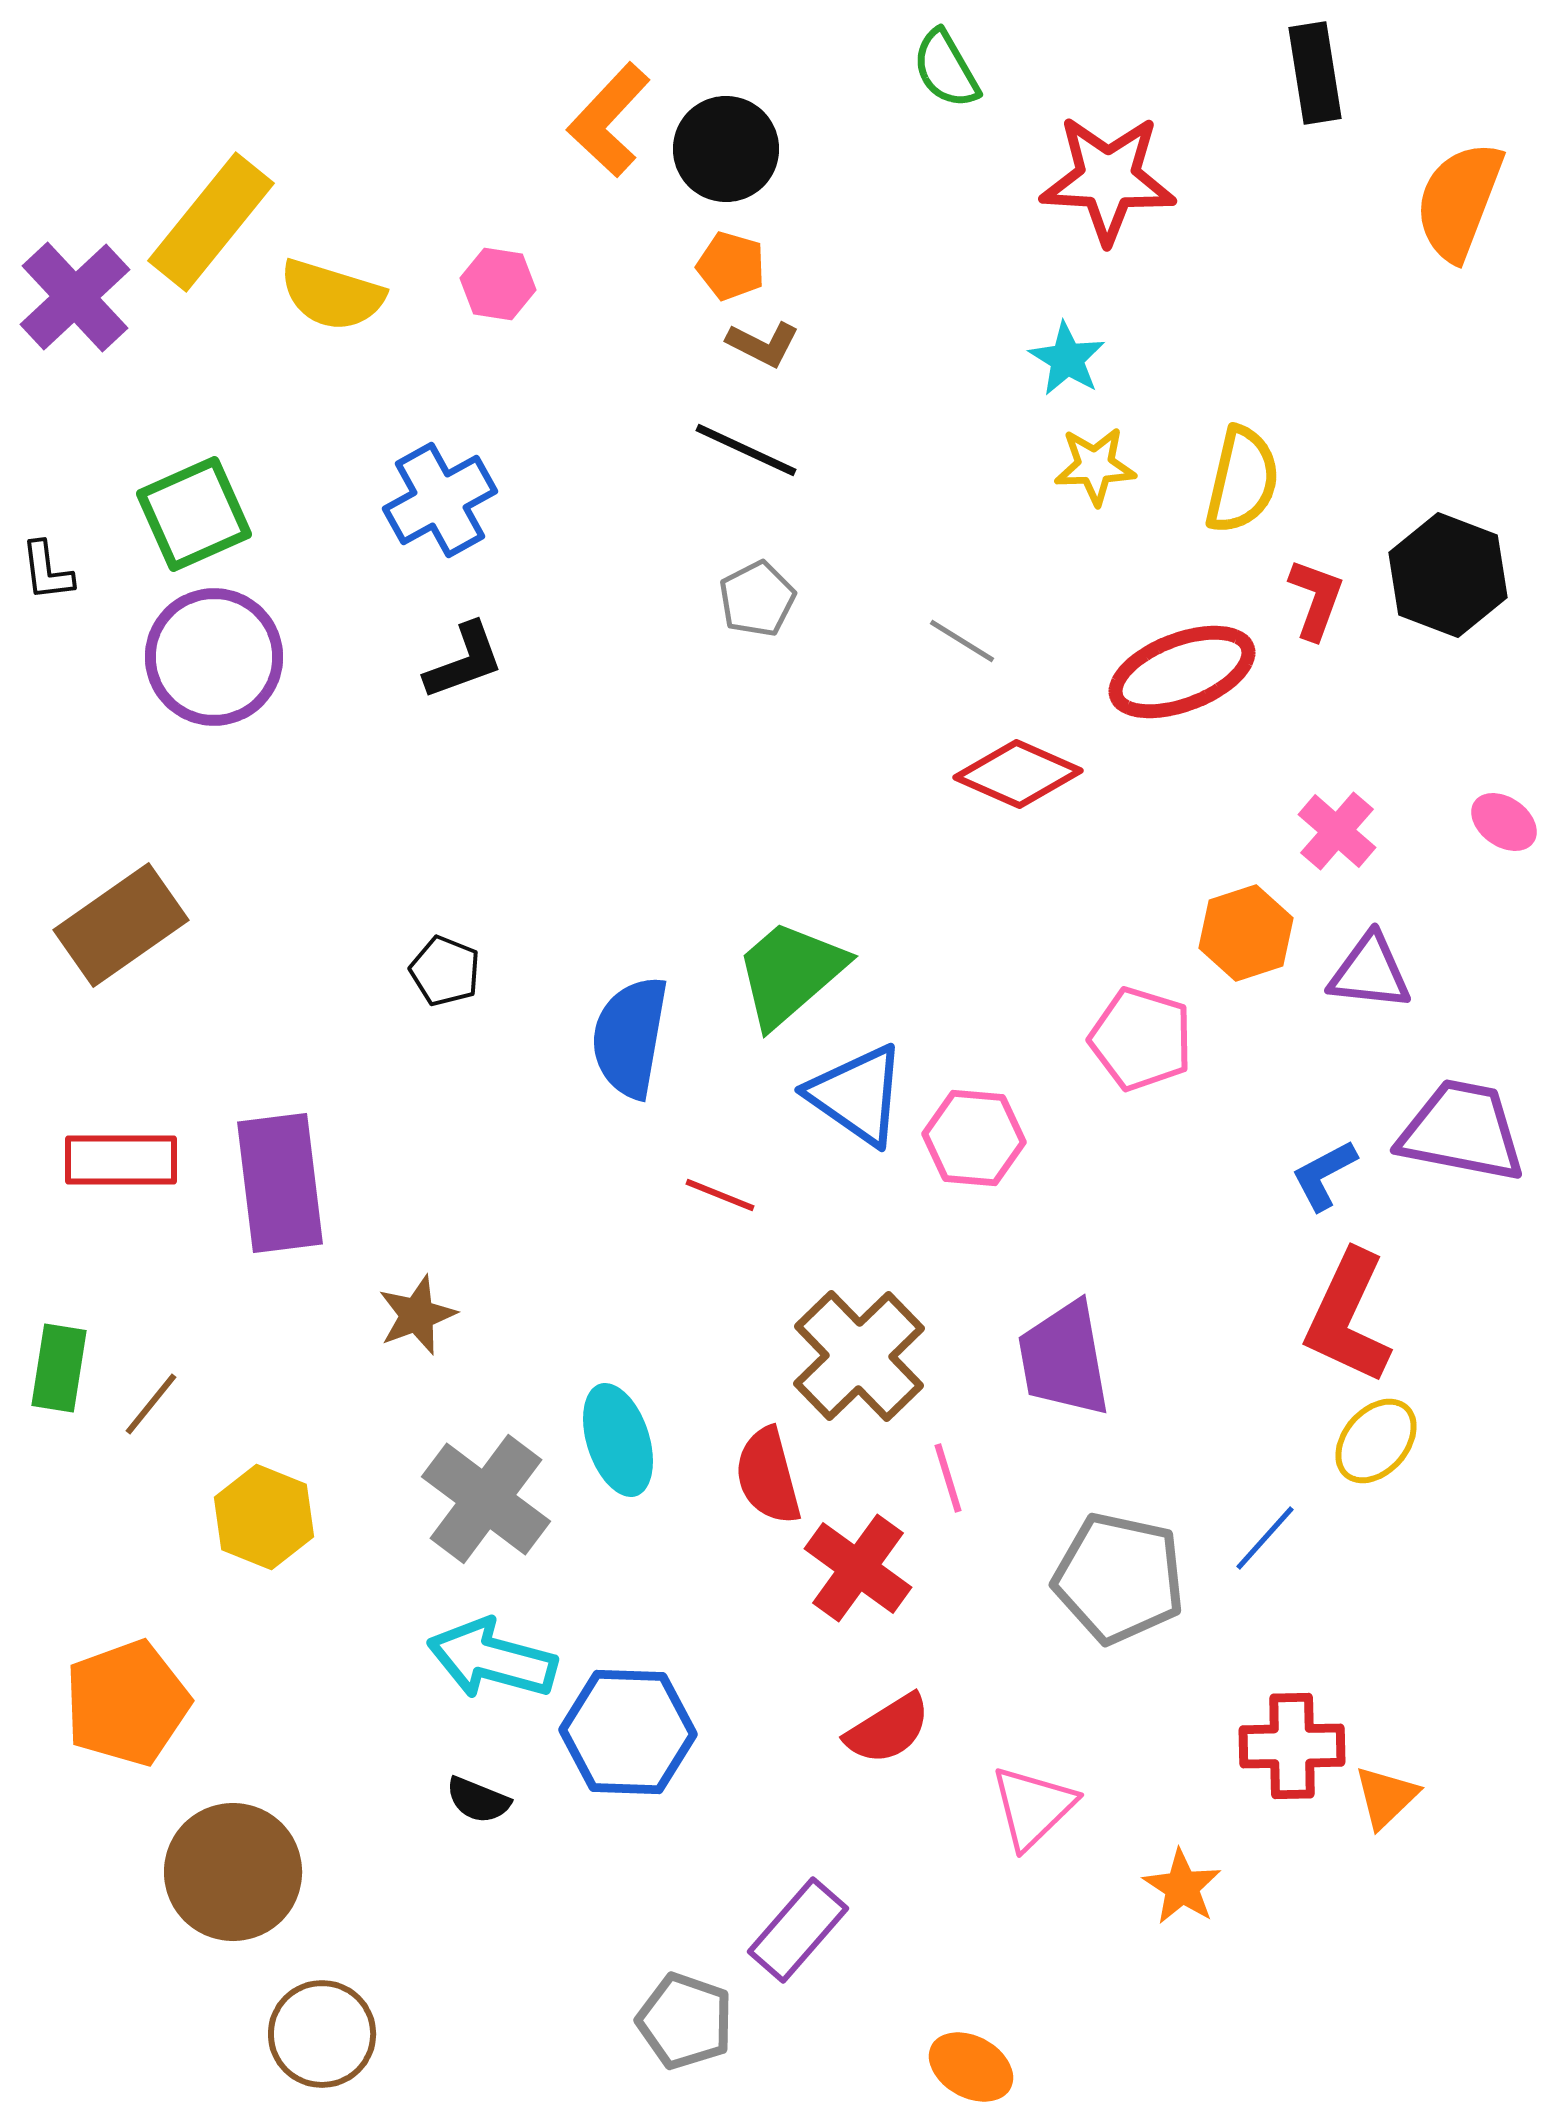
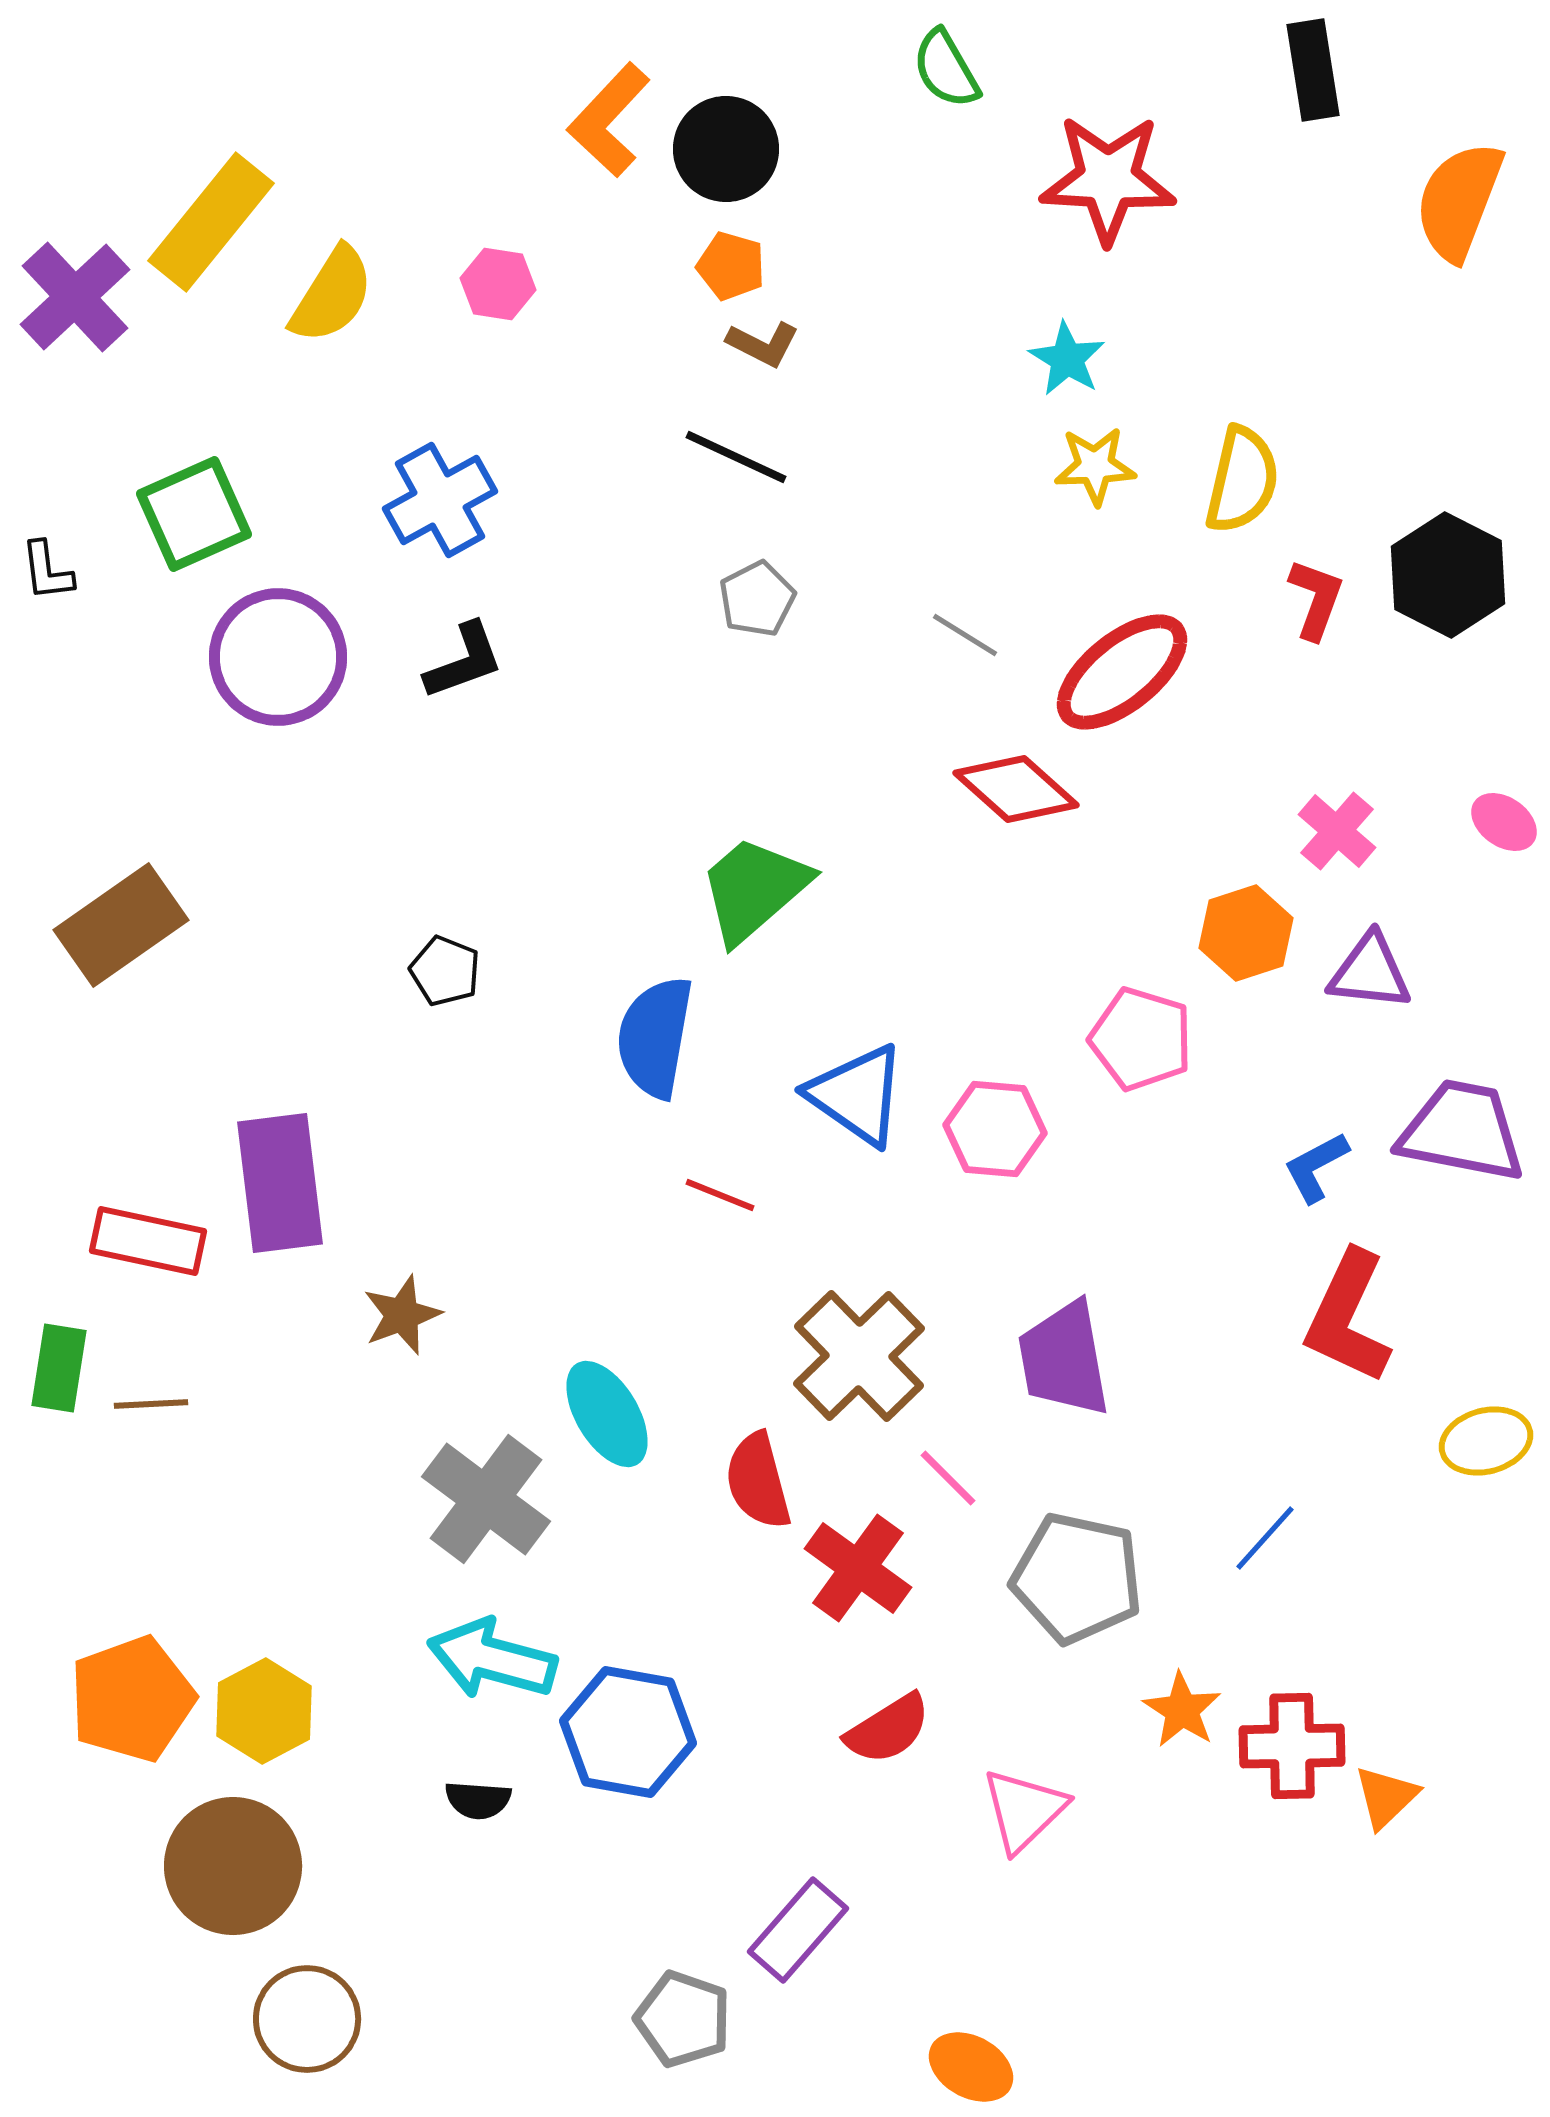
black rectangle at (1315, 73): moved 2 px left, 3 px up
yellow semicircle at (332, 295): rotated 75 degrees counterclockwise
black line at (746, 450): moved 10 px left, 7 px down
black hexagon at (1448, 575): rotated 6 degrees clockwise
gray line at (962, 641): moved 3 px right, 6 px up
purple circle at (214, 657): moved 64 px right
red ellipse at (1182, 672): moved 60 px left; rotated 18 degrees counterclockwise
red diamond at (1018, 774): moved 2 px left, 15 px down; rotated 18 degrees clockwise
green trapezoid at (790, 973): moved 36 px left, 84 px up
blue semicircle at (630, 1037): moved 25 px right
pink hexagon at (974, 1138): moved 21 px right, 9 px up
red rectangle at (121, 1160): moved 27 px right, 81 px down; rotated 12 degrees clockwise
blue L-shape at (1324, 1175): moved 8 px left, 8 px up
brown star at (417, 1315): moved 15 px left
brown line at (151, 1404): rotated 48 degrees clockwise
cyan ellipse at (618, 1440): moved 11 px left, 26 px up; rotated 13 degrees counterclockwise
yellow ellipse at (1376, 1441): moved 110 px right; rotated 34 degrees clockwise
red semicircle at (768, 1476): moved 10 px left, 5 px down
pink line at (948, 1478): rotated 28 degrees counterclockwise
yellow hexagon at (264, 1517): moved 194 px down; rotated 10 degrees clockwise
gray pentagon at (1119, 1578): moved 42 px left
orange pentagon at (127, 1703): moved 5 px right, 4 px up
blue hexagon at (628, 1732): rotated 8 degrees clockwise
black semicircle at (478, 1800): rotated 18 degrees counterclockwise
pink triangle at (1033, 1807): moved 9 px left, 3 px down
brown circle at (233, 1872): moved 6 px up
orange star at (1182, 1887): moved 177 px up
gray pentagon at (685, 2021): moved 2 px left, 2 px up
brown circle at (322, 2034): moved 15 px left, 15 px up
